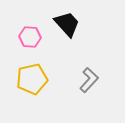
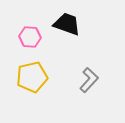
black trapezoid: rotated 28 degrees counterclockwise
yellow pentagon: moved 2 px up
